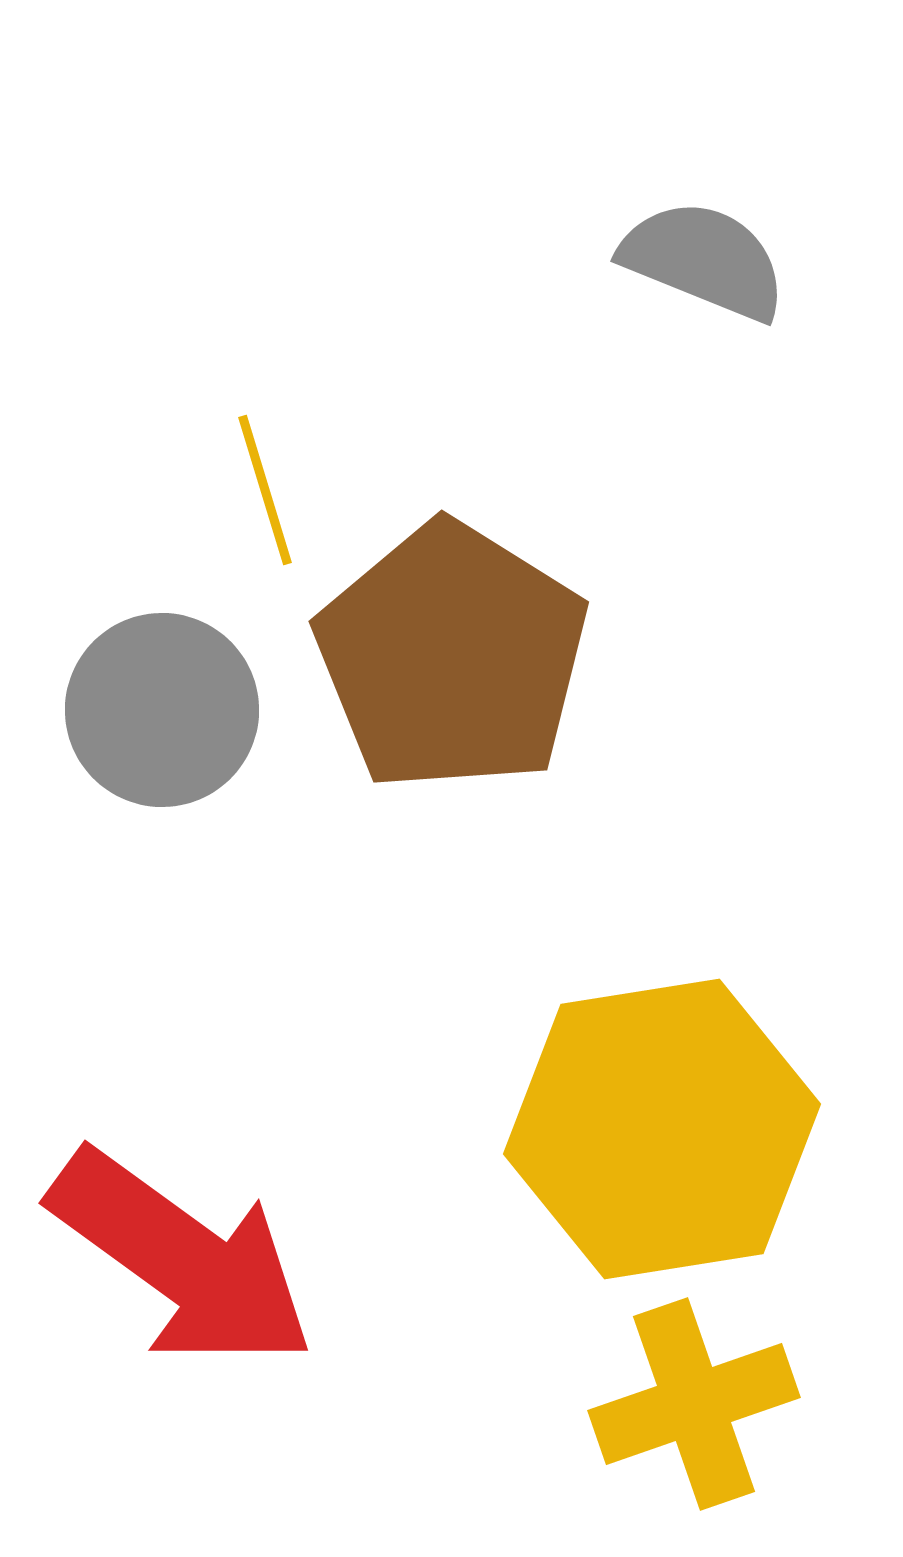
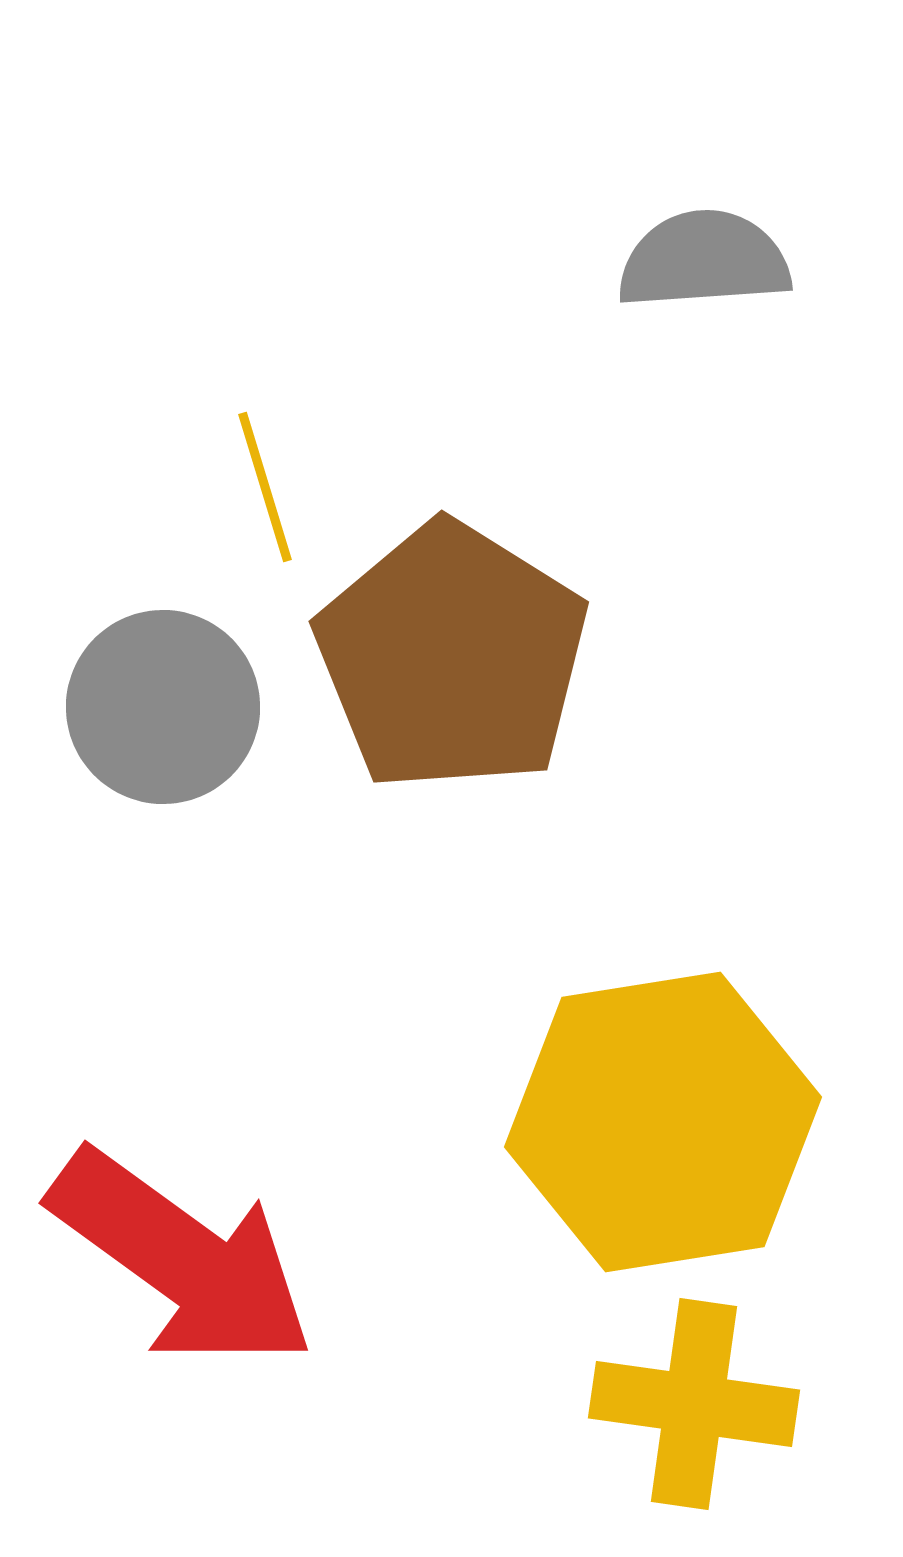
gray semicircle: rotated 26 degrees counterclockwise
yellow line: moved 3 px up
gray circle: moved 1 px right, 3 px up
yellow hexagon: moved 1 px right, 7 px up
yellow cross: rotated 27 degrees clockwise
